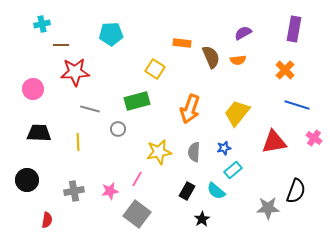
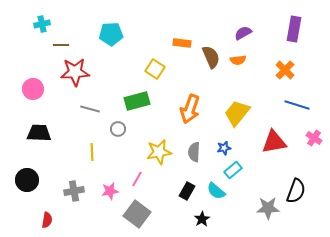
yellow line: moved 14 px right, 10 px down
